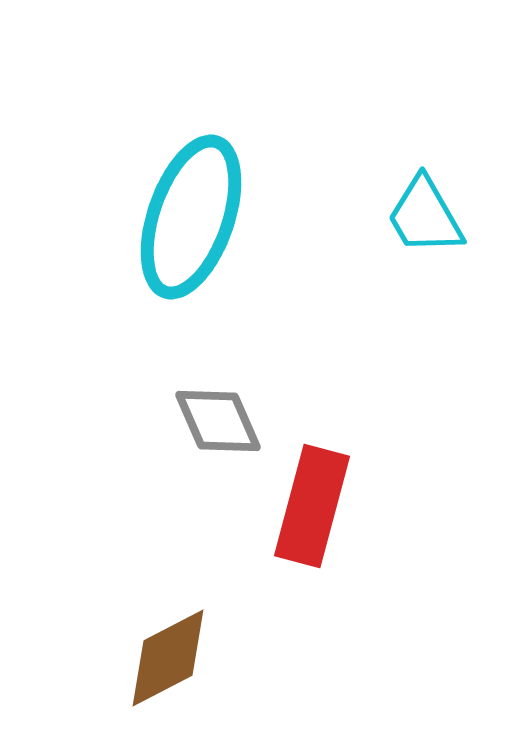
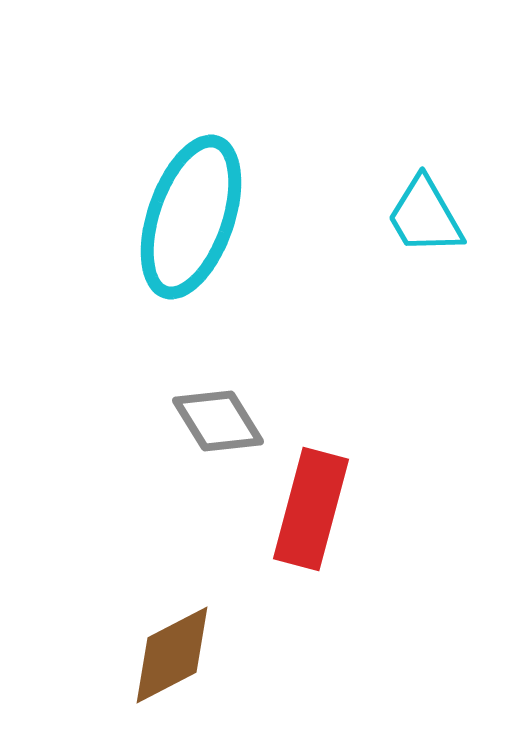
gray diamond: rotated 8 degrees counterclockwise
red rectangle: moved 1 px left, 3 px down
brown diamond: moved 4 px right, 3 px up
